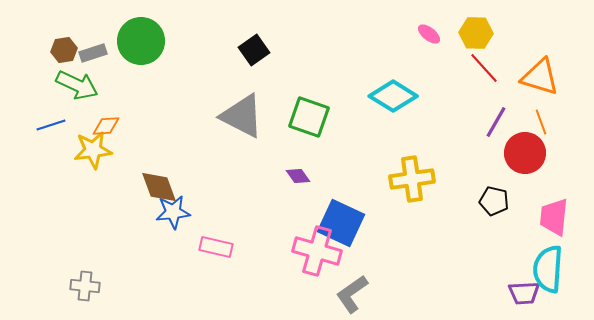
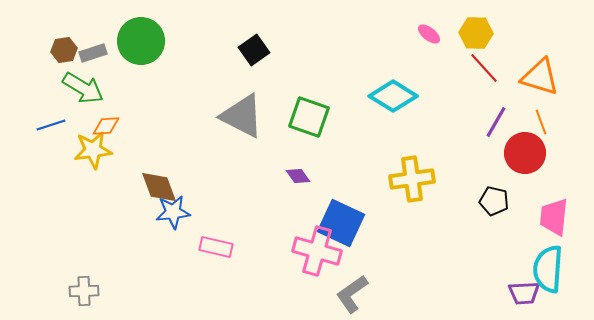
green arrow: moved 6 px right, 3 px down; rotated 6 degrees clockwise
gray cross: moved 1 px left, 5 px down; rotated 8 degrees counterclockwise
